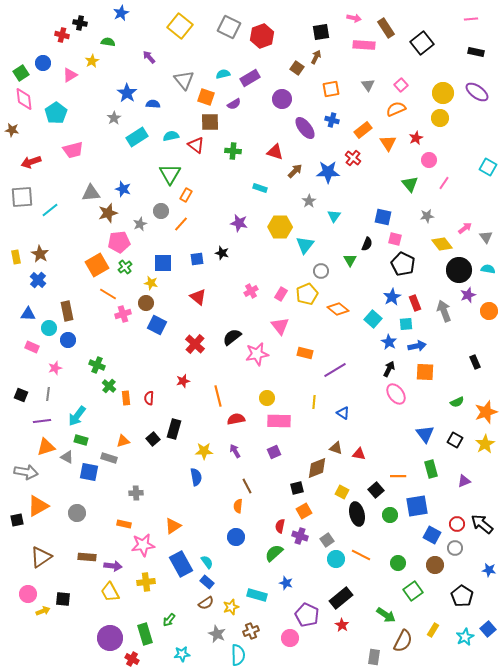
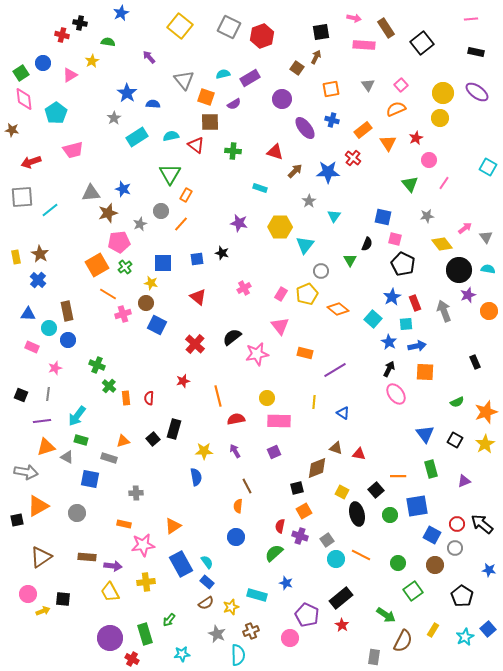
pink cross at (251, 291): moved 7 px left, 3 px up
blue square at (89, 472): moved 1 px right, 7 px down
